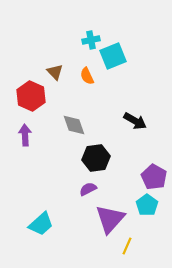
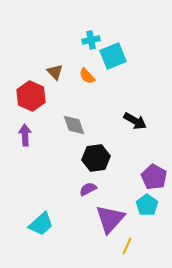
orange semicircle: rotated 18 degrees counterclockwise
